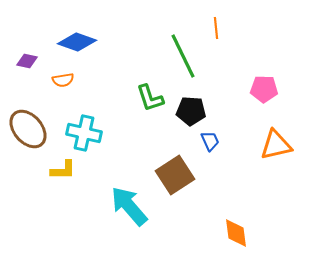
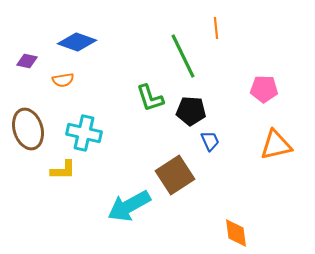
brown ellipse: rotated 24 degrees clockwise
cyan arrow: rotated 78 degrees counterclockwise
